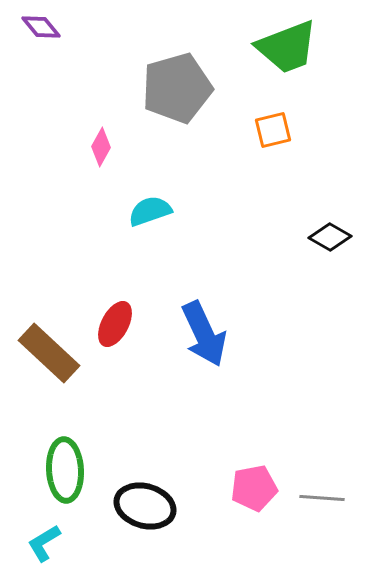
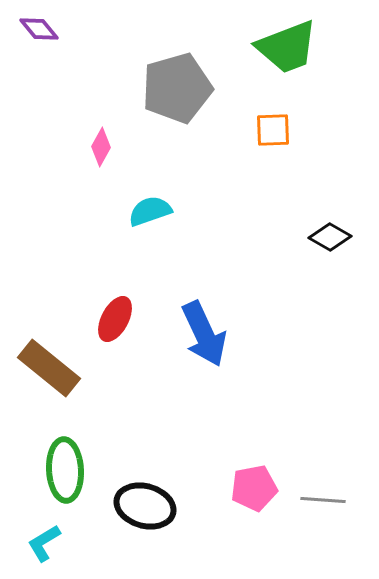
purple diamond: moved 2 px left, 2 px down
orange square: rotated 12 degrees clockwise
red ellipse: moved 5 px up
brown rectangle: moved 15 px down; rotated 4 degrees counterclockwise
gray line: moved 1 px right, 2 px down
